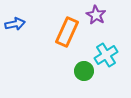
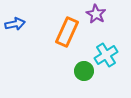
purple star: moved 1 px up
